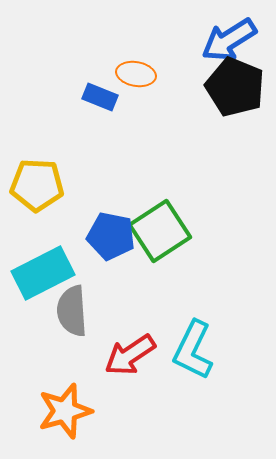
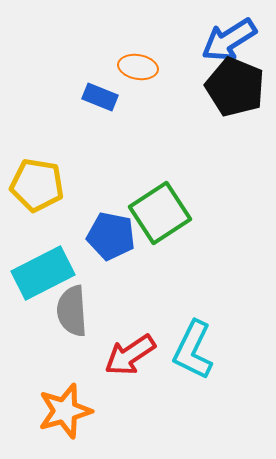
orange ellipse: moved 2 px right, 7 px up
yellow pentagon: rotated 6 degrees clockwise
green square: moved 18 px up
